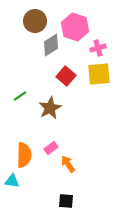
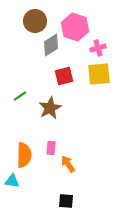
red square: moved 2 px left; rotated 36 degrees clockwise
pink rectangle: rotated 48 degrees counterclockwise
